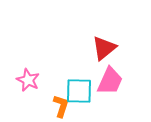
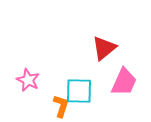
pink trapezoid: moved 14 px right, 1 px down
